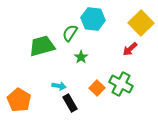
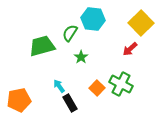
cyan arrow: rotated 136 degrees counterclockwise
orange pentagon: rotated 30 degrees clockwise
